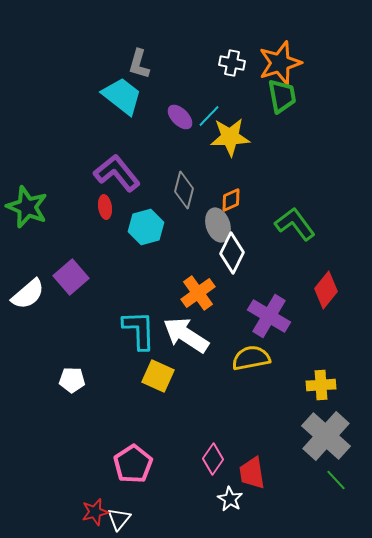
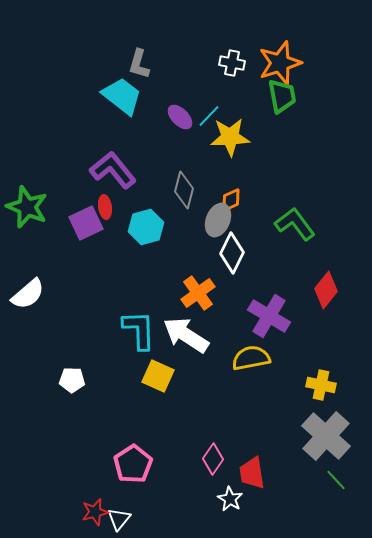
purple L-shape: moved 4 px left, 3 px up
gray ellipse: moved 5 px up; rotated 40 degrees clockwise
purple square: moved 15 px right, 54 px up; rotated 16 degrees clockwise
yellow cross: rotated 16 degrees clockwise
